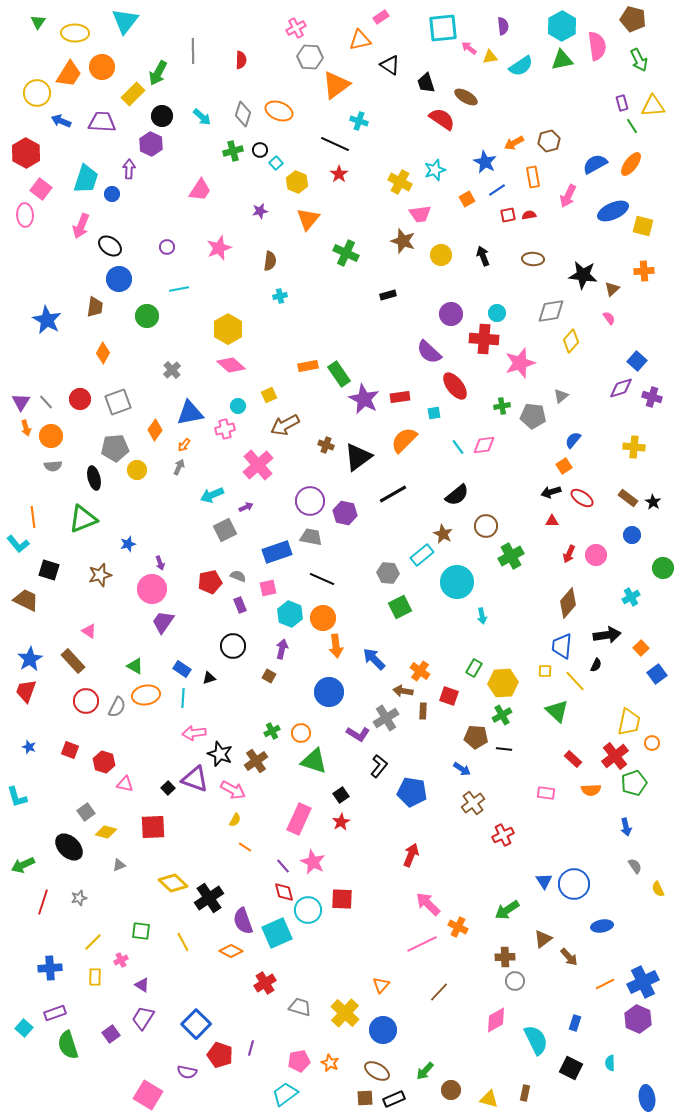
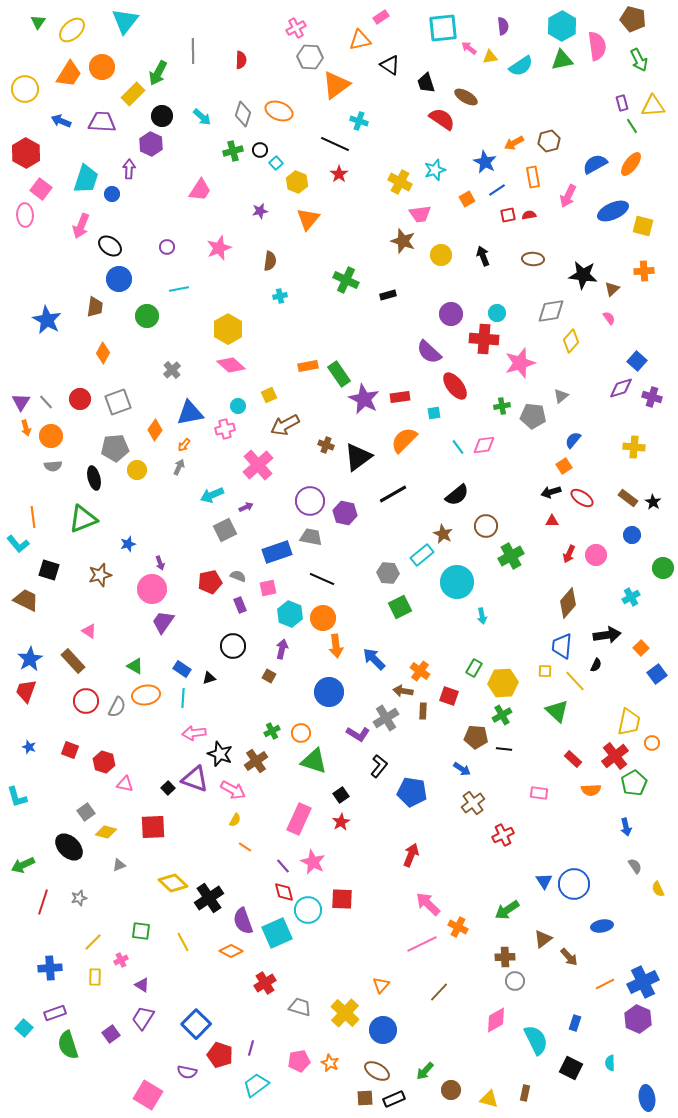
yellow ellipse at (75, 33): moved 3 px left, 3 px up; rotated 44 degrees counterclockwise
yellow circle at (37, 93): moved 12 px left, 4 px up
green cross at (346, 253): moved 27 px down
green pentagon at (634, 783): rotated 10 degrees counterclockwise
pink rectangle at (546, 793): moved 7 px left
cyan trapezoid at (285, 1094): moved 29 px left, 9 px up
